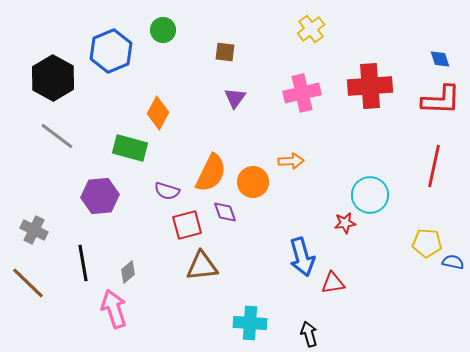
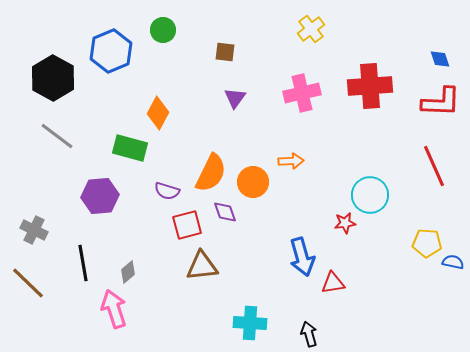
red L-shape: moved 2 px down
red line: rotated 36 degrees counterclockwise
